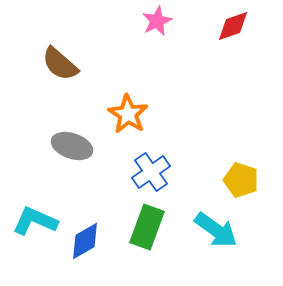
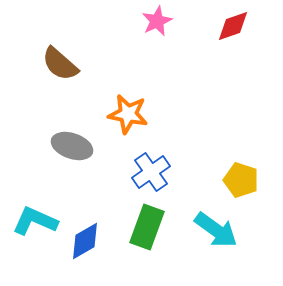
orange star: rotated 21 degrees counterclockwise
